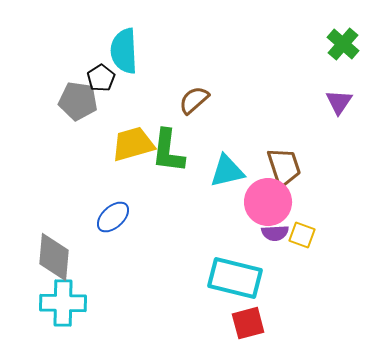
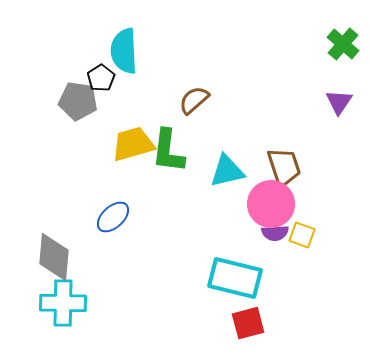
pink circle: moved 3 px right, 2 px down
